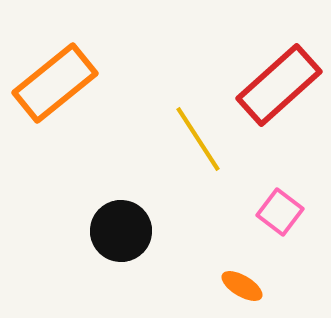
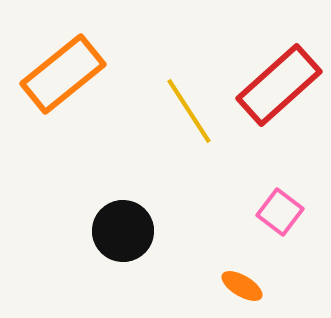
orange rectangle: moved 8 px right, 9 px up
yellow line: moved 9 px left, 28 px up
black circle: moved 2 px right
